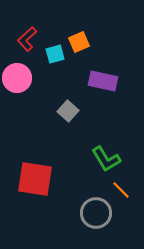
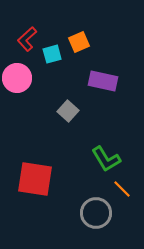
cyan square: moved 3 px left
orange line: moved 1 px right, 1 px up
